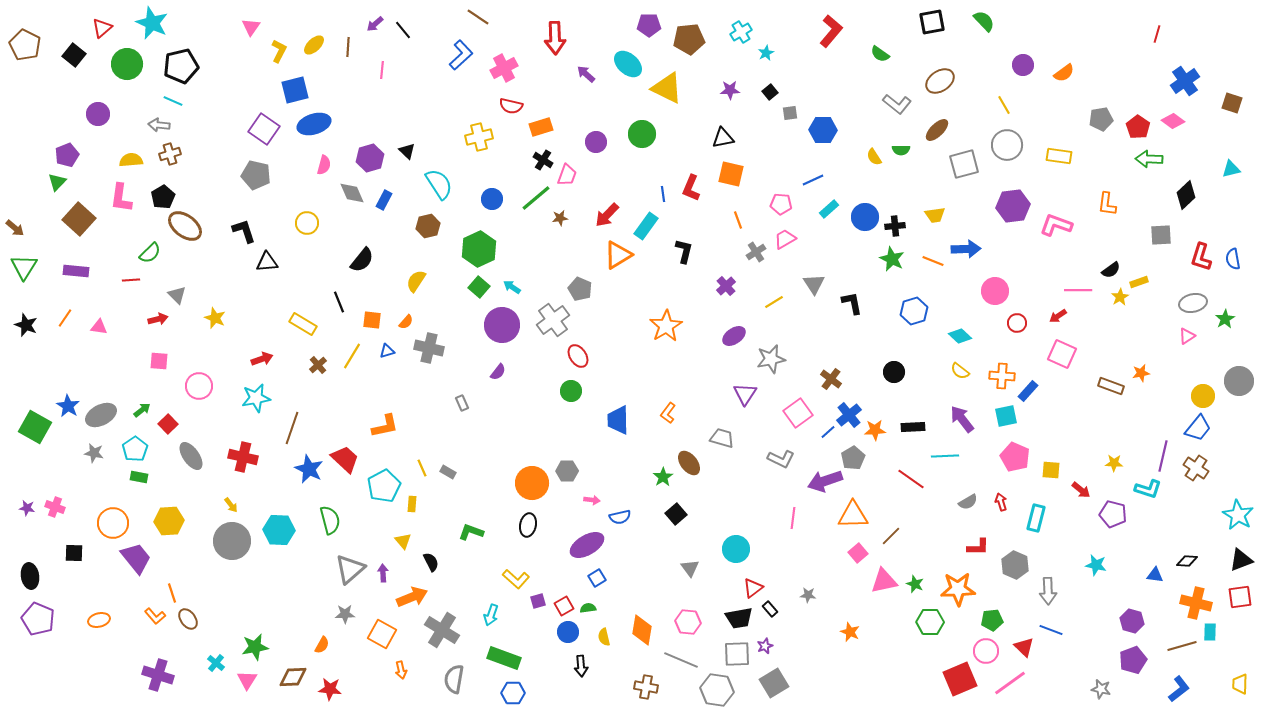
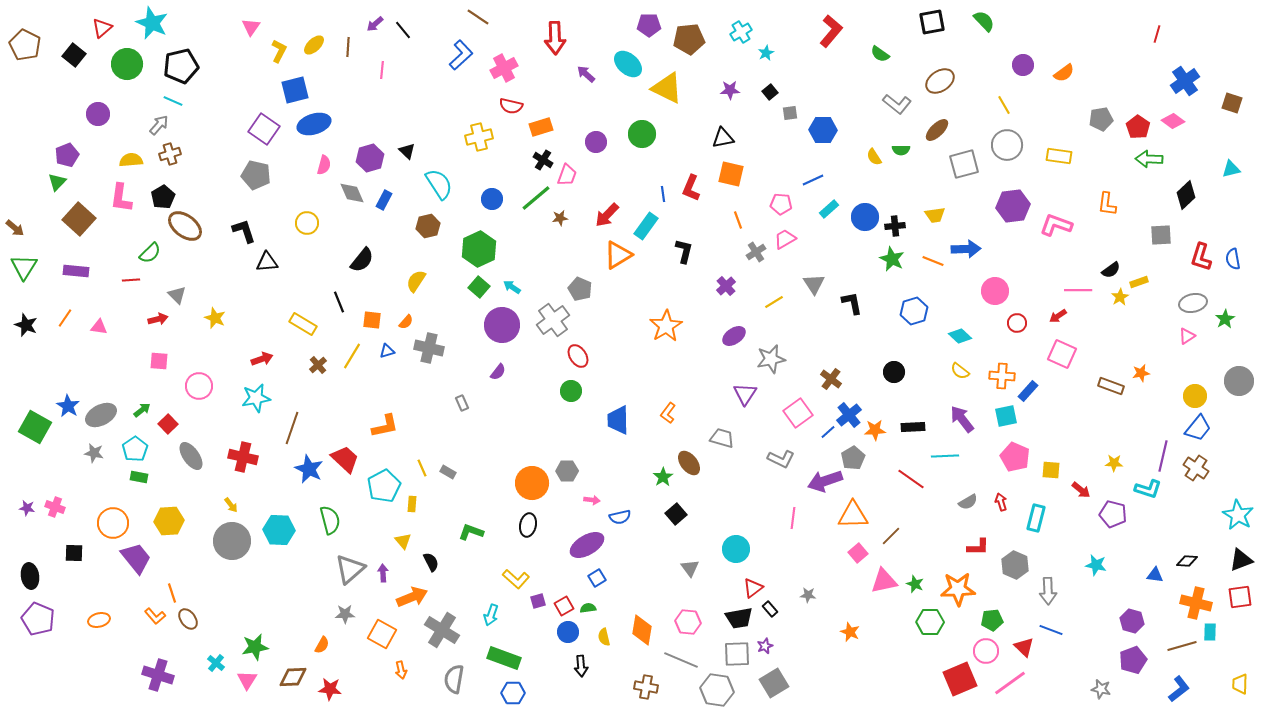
gray arrow at (159, 125): rotated 125 degrees clockwise
yellow circle at (1203, 396): moved 8 px left
